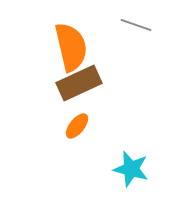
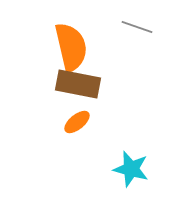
gray line: moved 1 px right, 2 px down
brown rectangle: moved 1 px left, 1 px down; rotated 36 degrees clockwise
orange ellipse: moved 4 px up; rotated 12 degrees clockwise
